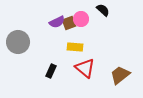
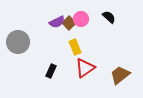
black semicircle: moved 6 px right, 7 px down
brown square: rotated 24 degrees counterclockwise
yellow rectangle: rotated 63 degrees clockwise
red triangle: rotated 45 degrees clockwise
